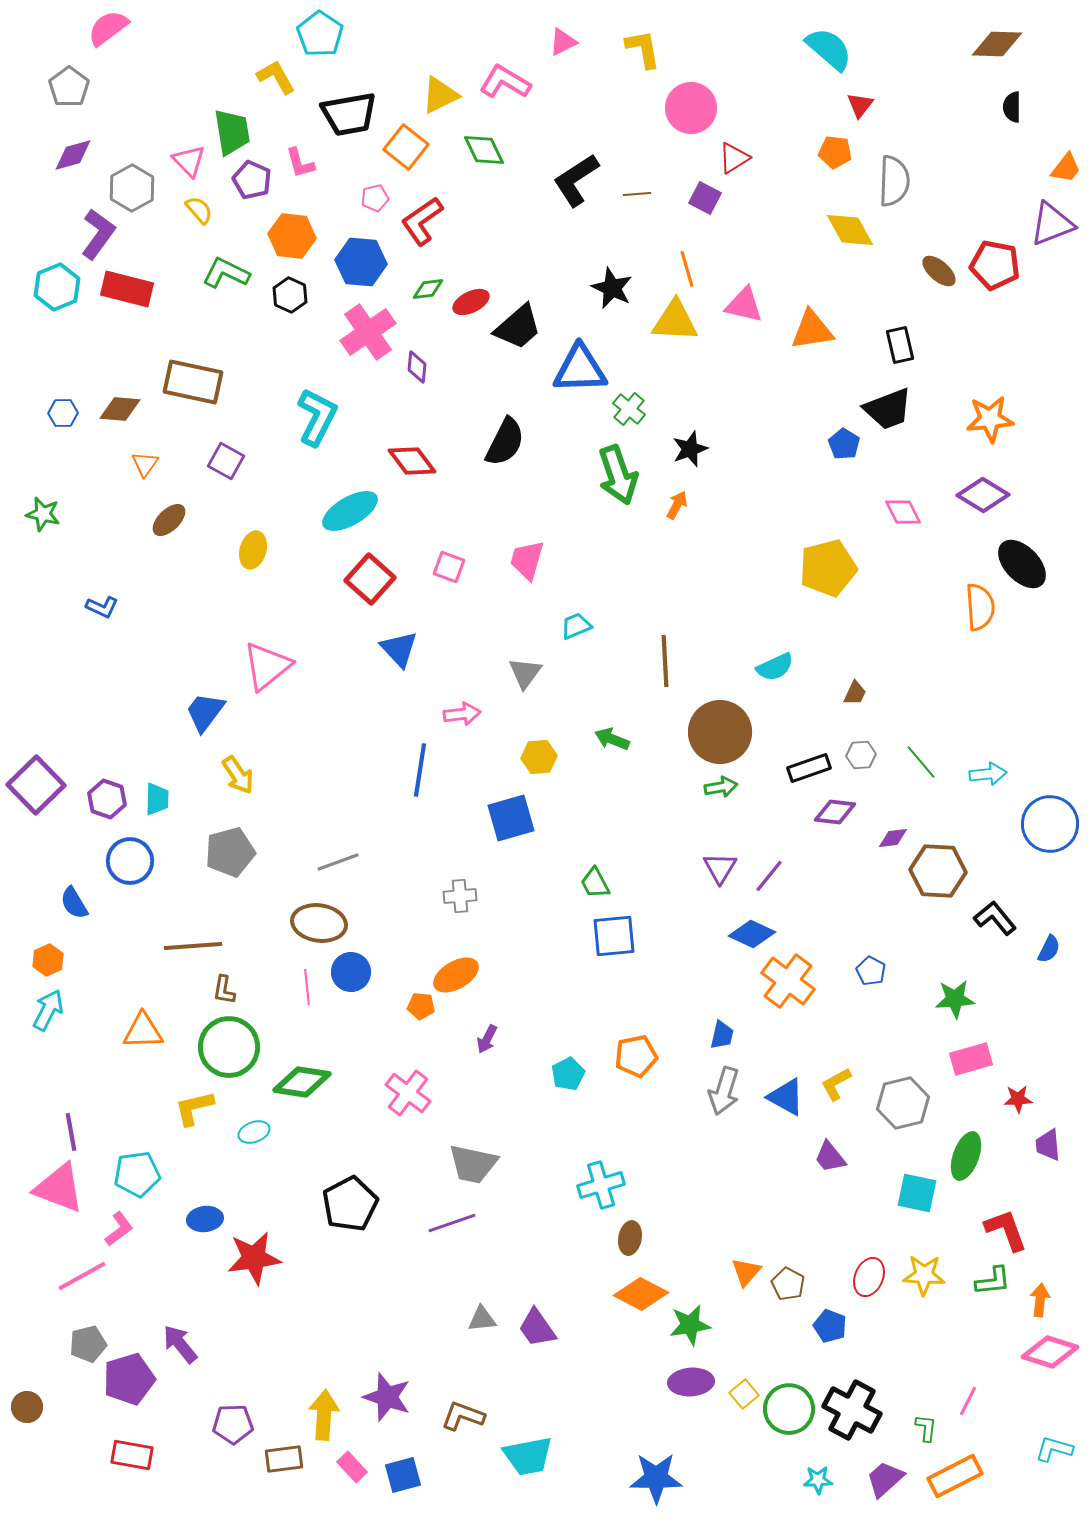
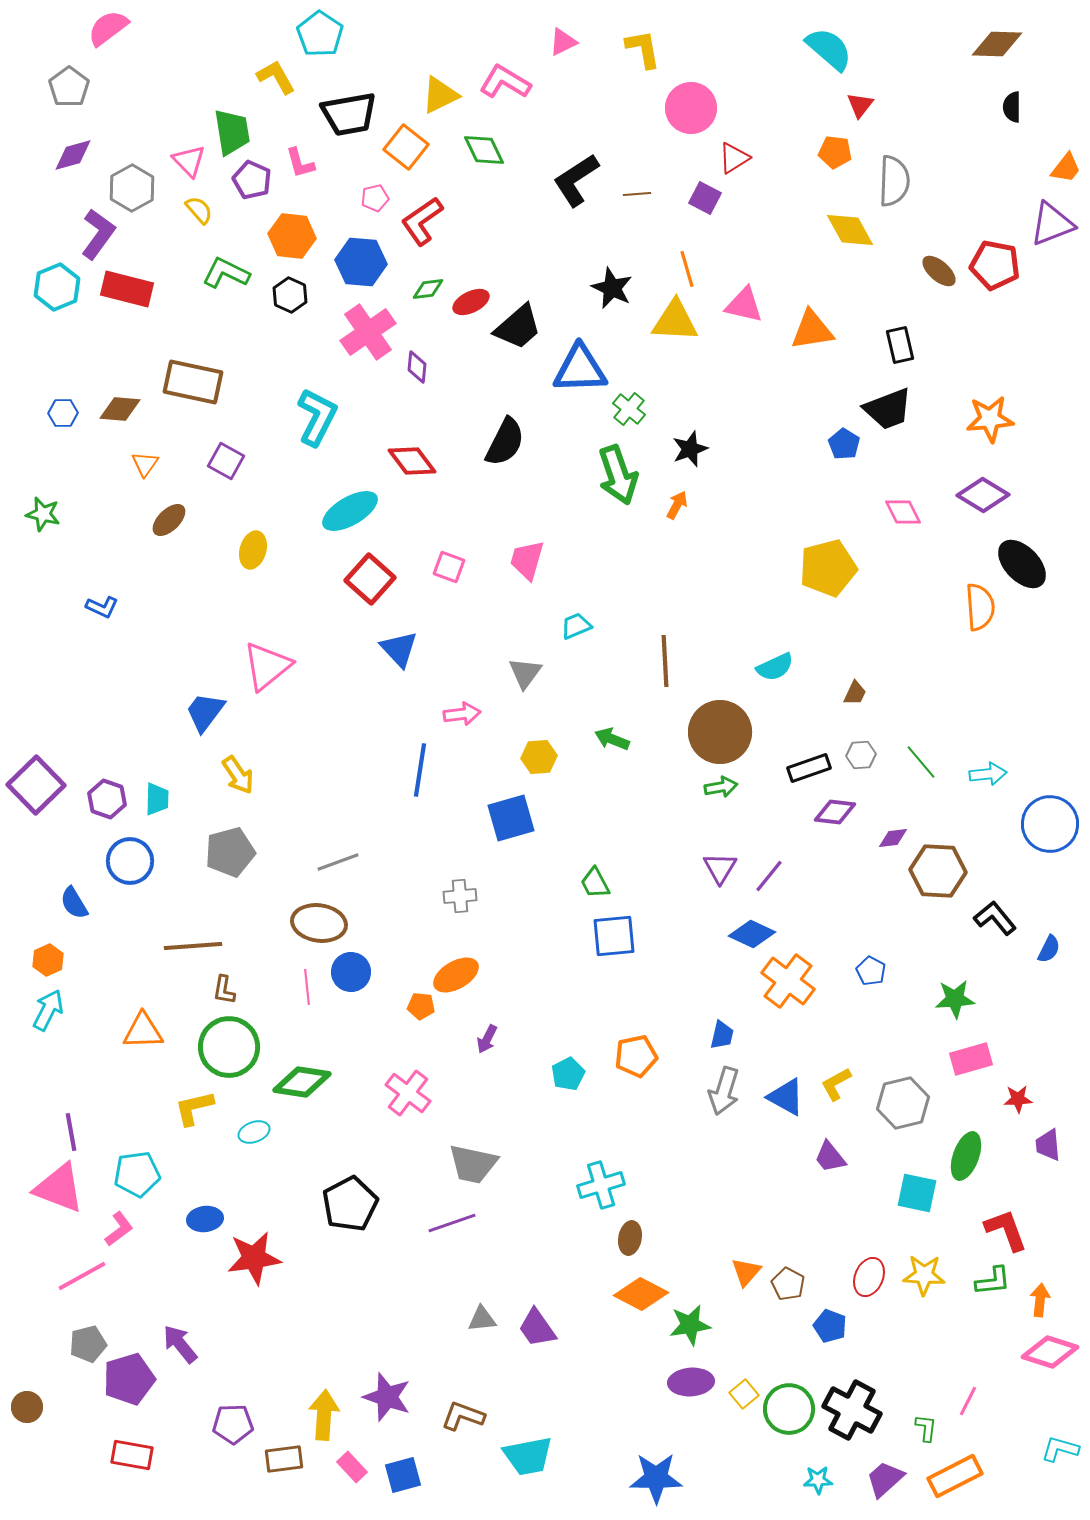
cyan L-shape at (1054, 1449): moved 6 px right
